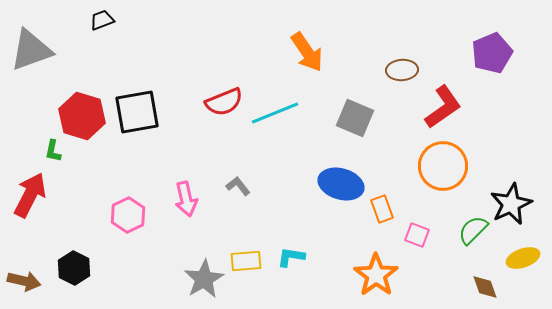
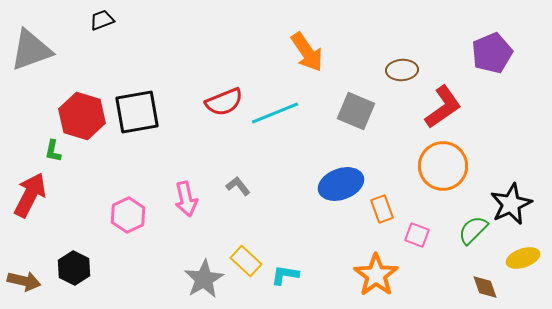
gray square: moved 1 px right, 7 px up
blue ellipse: rotated 36 degrees counterclockwise
cyan L-shape: moved 6 px left, 18 px down
yellow rectangle: rotated 48 degrees clockwise
